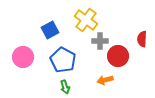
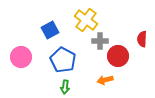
pink circle: moved 2 px left
green arrow: rotated 24 degrees clockwise
